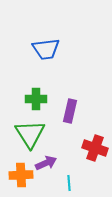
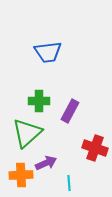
blue trapezoid: moved 2 px right, 3 px down
green cross: moved 3 px right, 2 px down
purple rectangle: rotated 15 degrees clockwise
green triangle: moved 3 px left, 1 px up; rotated 20 degrees clockwise
